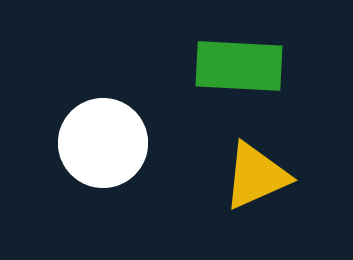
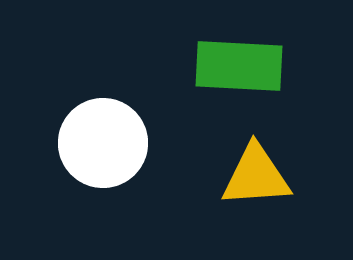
yellow triangle: rotated 20 degrees clockwise
